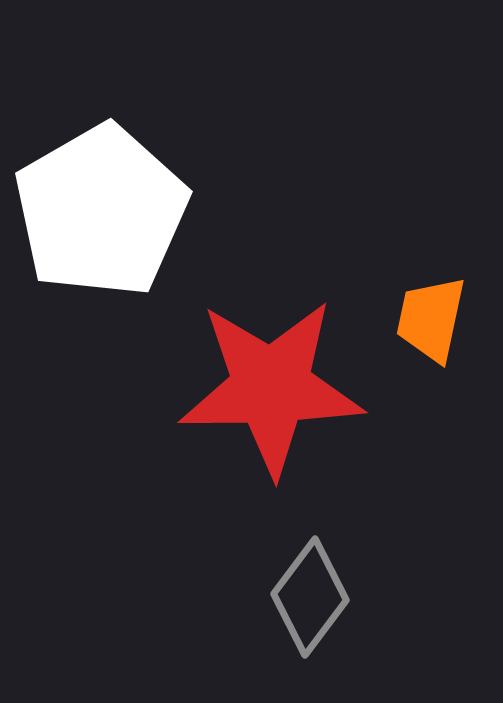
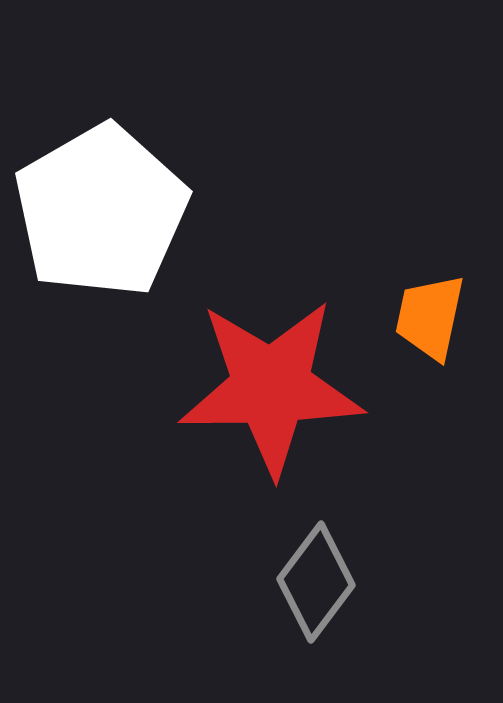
orange trapezoid: moved 1 px left, 2 px up
gray diamond: moved 6 px right, 15 px up
